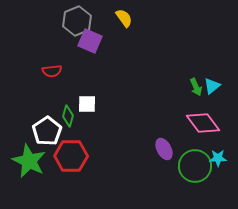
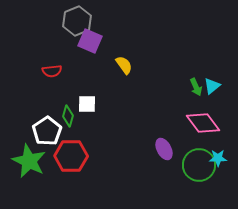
yellow semicircle: moved 47 px down
green circle: moved 4 px right, 1 px up
